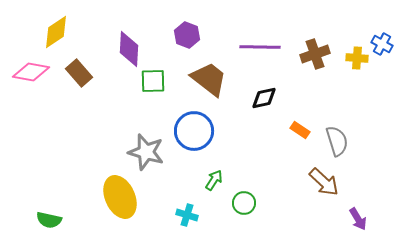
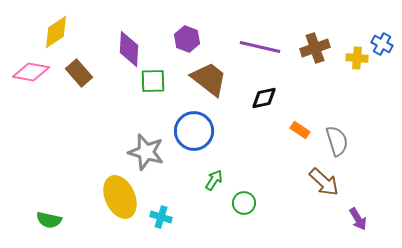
purple hexagon: moved 4 px down
purple line: rotated 12 degrees clockwise
brown cross: moved 6 px up
cyan cross: moved 26 px left, 2 px down
